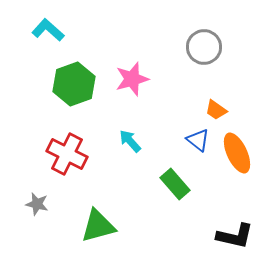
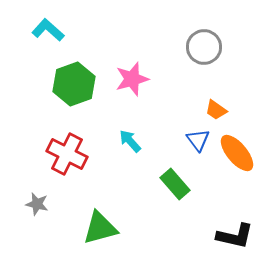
blue triangle: rotated 15 degrees clockwise
orange ellipse: rotated 15 degrees counterclockwise
green triangle: moved 2 px right, 2 px down
